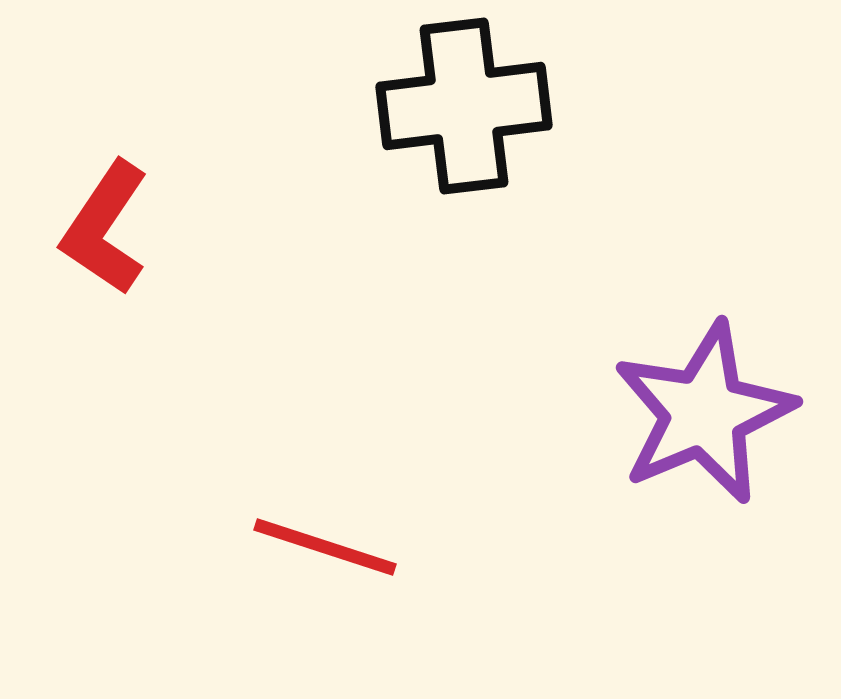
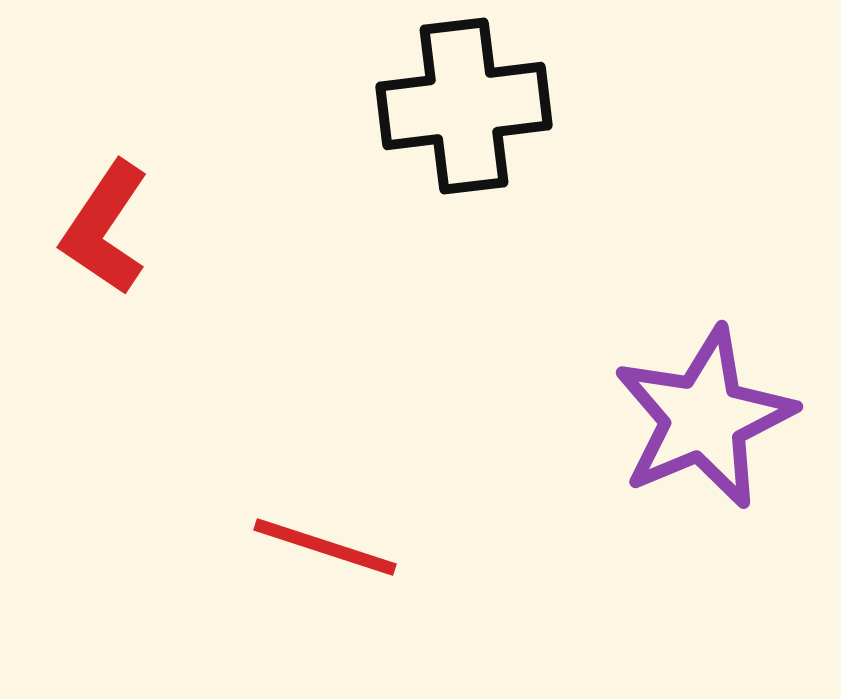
purple star: moved 5 px down
